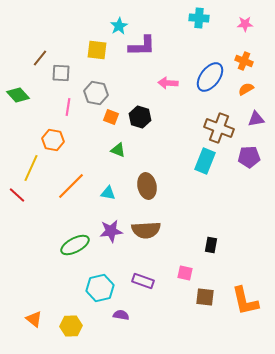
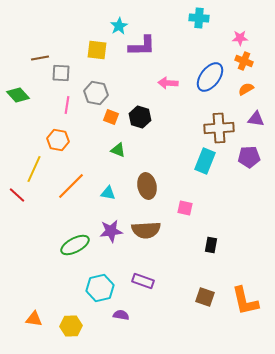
pink star: moved 5 px left, 14 px down
brown line: rotated 42 degrees clockwise
pink line: moved 1 px left, 2 px up
purple triangle: rotated 18 degrees clockwise
brown cross: rotated 24 degrees counterclockwise
orange hexagon: moved 5 px right
yellow line: moved 3 px right, 1 px down
pink square: moved 65 px up
brown square: rotated 12 degrees clockwise
orange triangle: rotated 30 degrees counterclockwise
